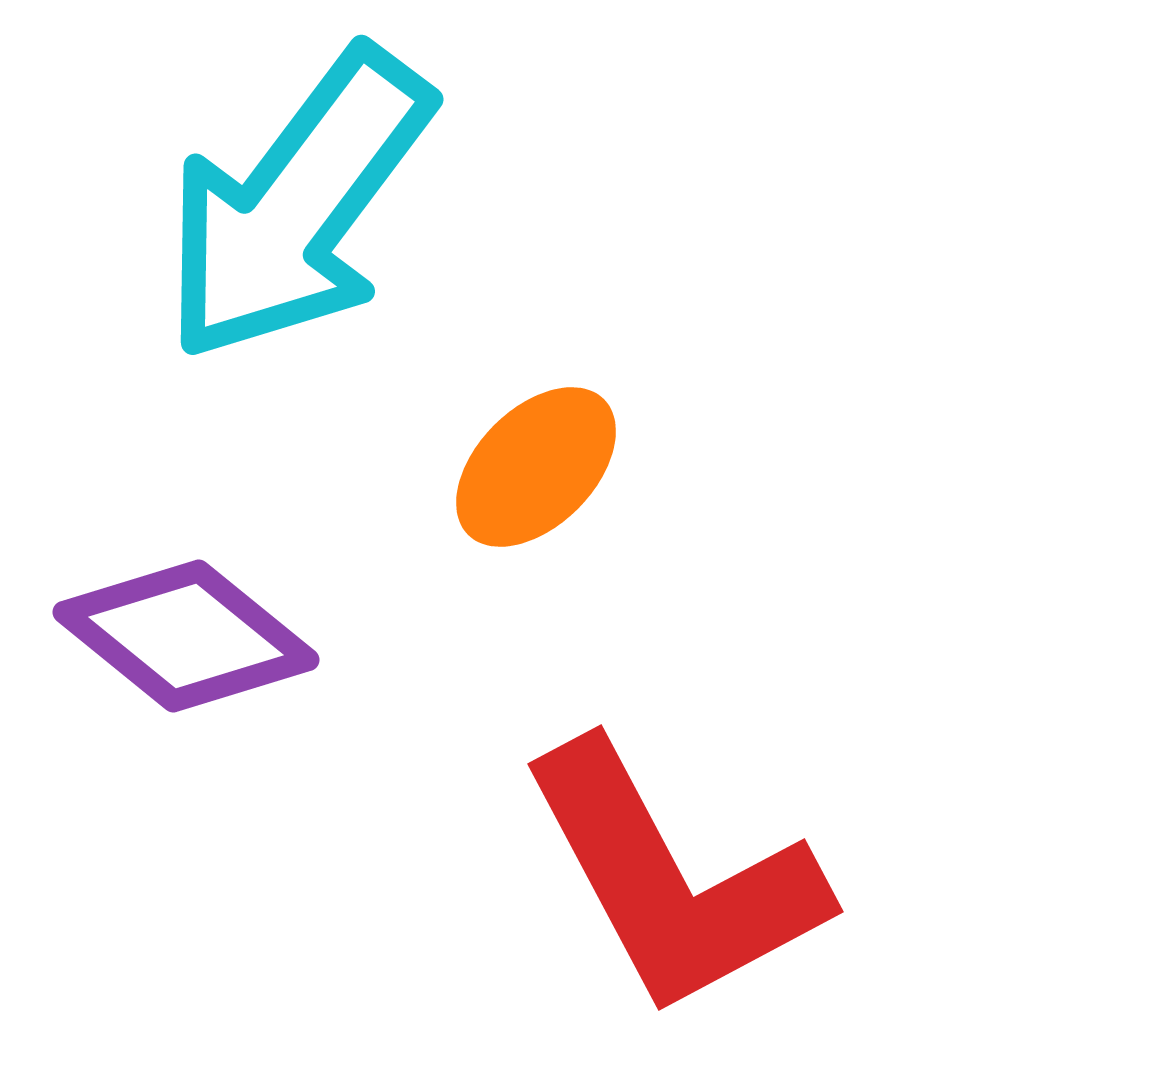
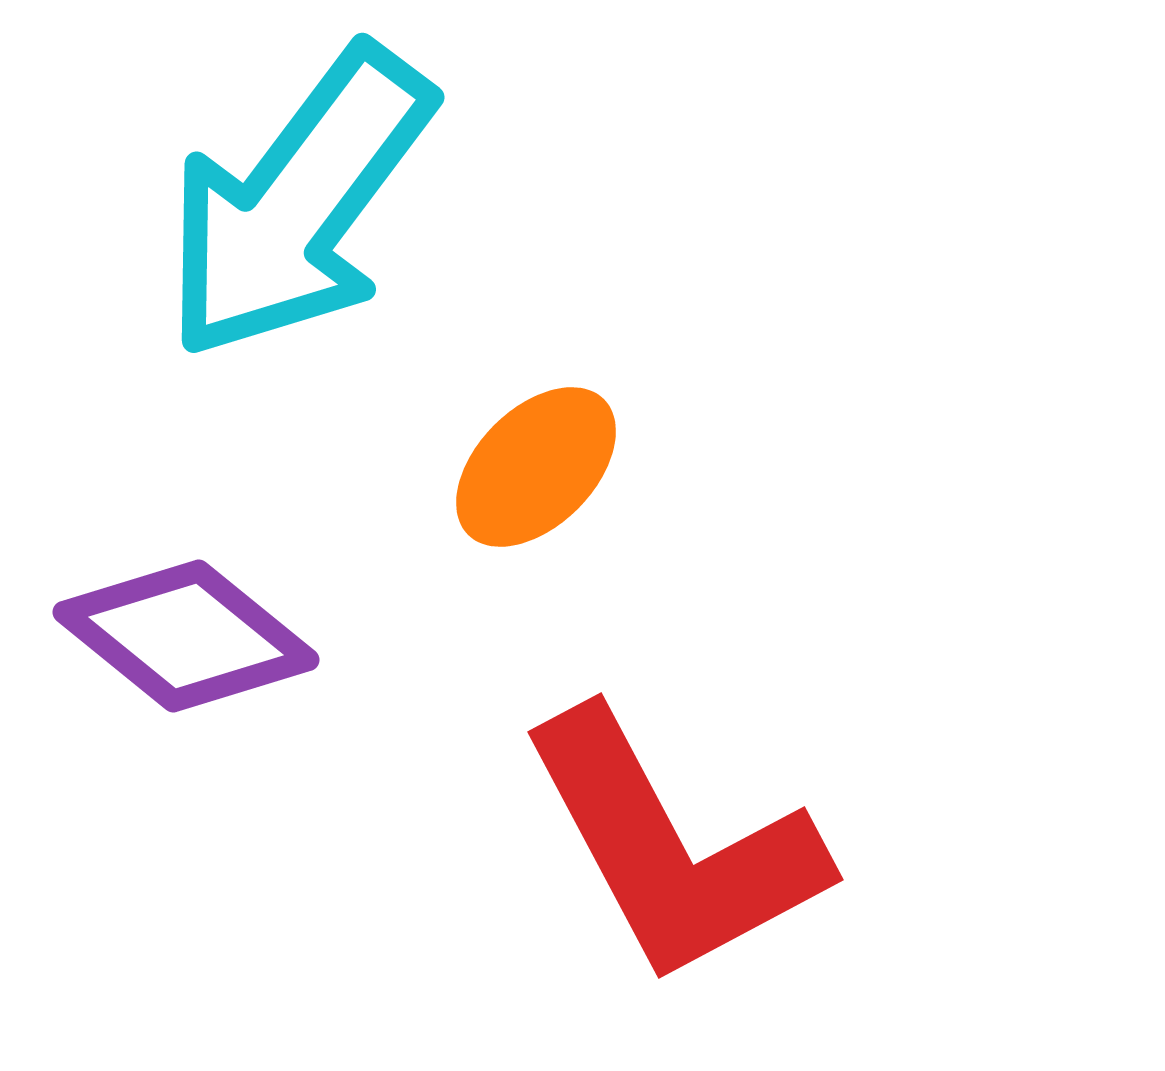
cyan arrow: moved 1 px right, 2 px up
red L-shape: moved 32 px up
